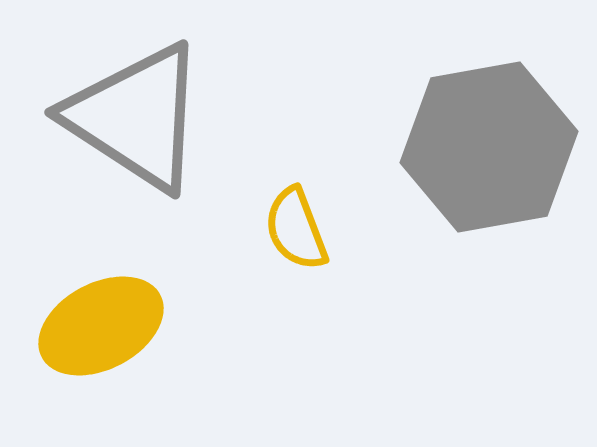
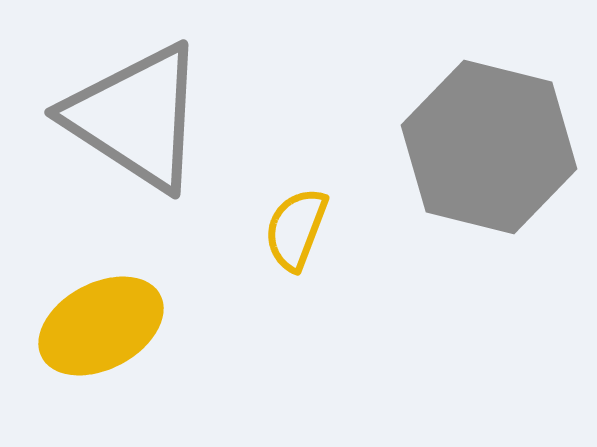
gray hexagon: rotated 24 degrees clockwise
yellow semicircle: rotated 42 degrees clockwise
